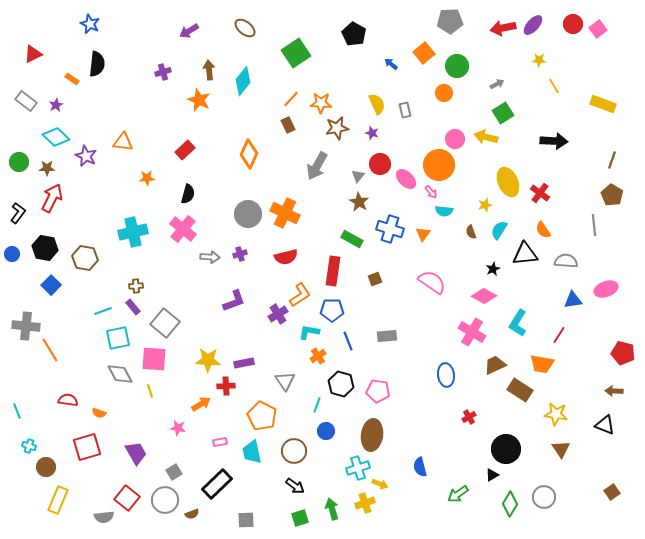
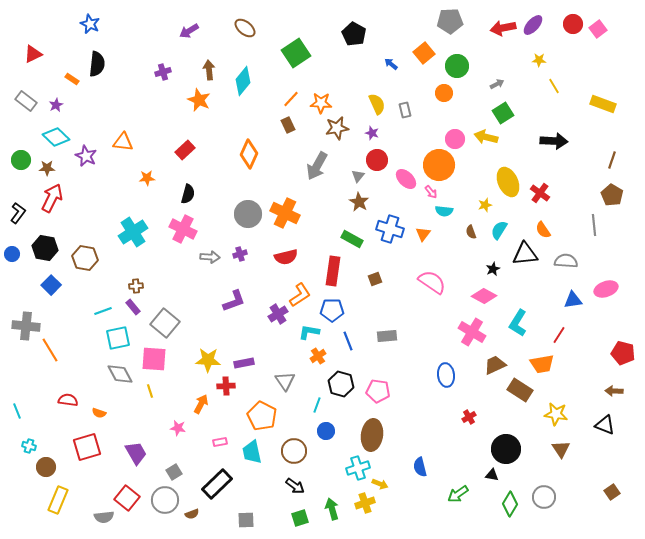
green circle at (19, 162): moved 2 px right, 2 px up
red circle at (380, 164): moved 3 px left, 4 px up
pink cross at (183, 229): rotated 12 degrees counterclockwise
cyan cross at (133, 232): rotated 20 degrees counterclockwise
orange trapezoid at (542, 364): rotated 20 degrees counterclockwise
orange arrow at (201, 404): rotated 30 degrees counterclockwise
black triangle at (492, 475): rotated 40 degrees clockwise
